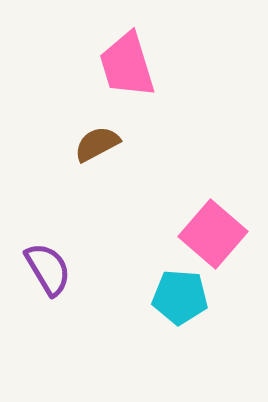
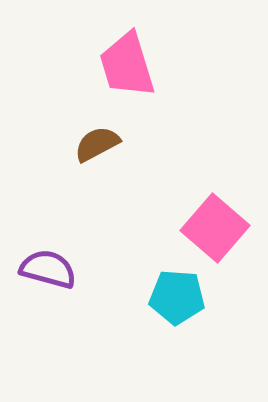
pink square: moved 2 px right, 6 px up
purple semicircle: rotated 44 degrees counterclockwise
cyan pentagon: moved 3 px left
